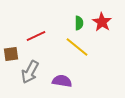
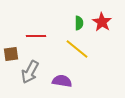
red line: rotated 24 degrees clockwise
yellow line: moved 2 px down
